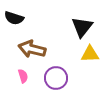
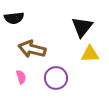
black semicircle: rotated 24 degrees counterclockwise
pink semicircle: moved 2 px left, 1 px down
